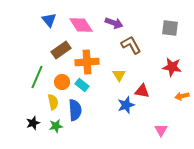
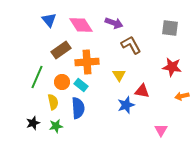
cyan rectangle: moved 1 px left
blue semicircle: moved 3 px right, 2 px up
